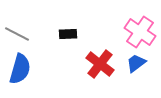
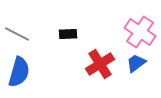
red cross: rotated 20 degrees clockwise
blue semicircle: moved 1 px left, 3 px down
